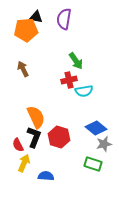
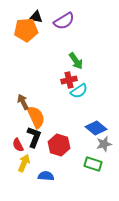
purple semicircle: moved 2 px down; rotated 130 degrees counterclockwise
brown arrow: moved 33 px down
cyan semicircle: moved 5 px left; rotated 24 degrees counterclockwise
red hexagon: moved 8 px down
